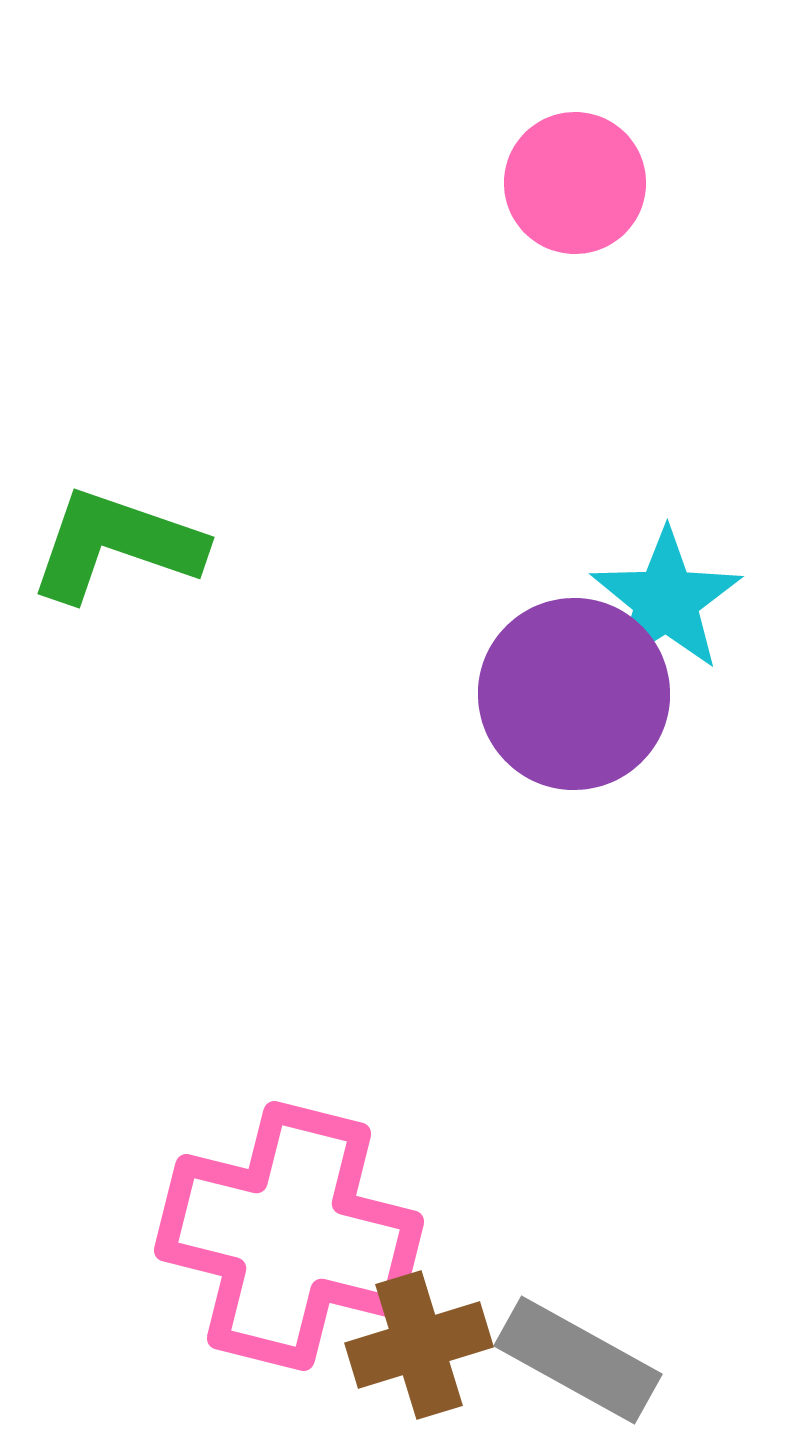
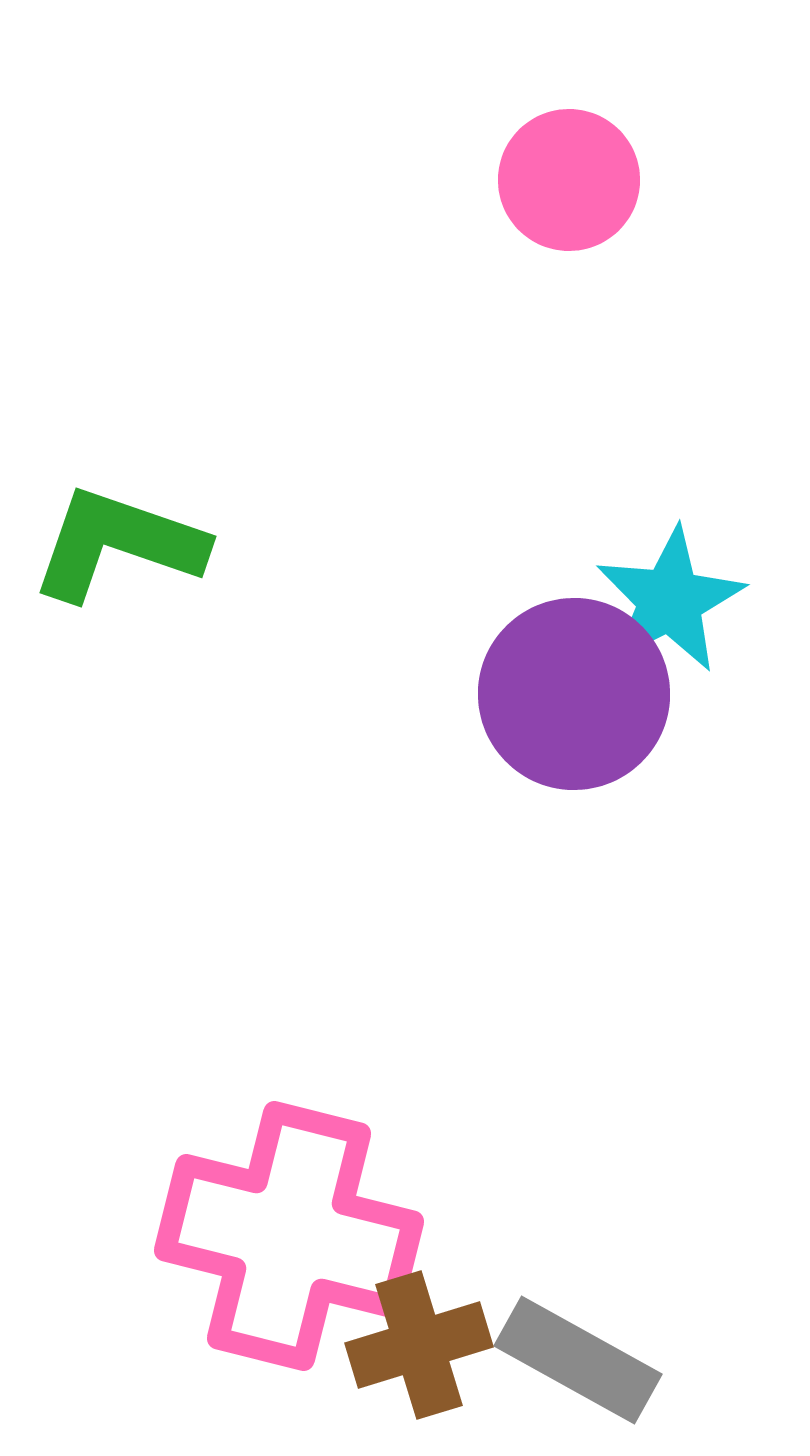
pink circle: moved 6 px left, 3 px up
green L-shape: moved 2 px right, 1 px up
cyan star: moved 4 px right; rotated 6 degrees clockwise
